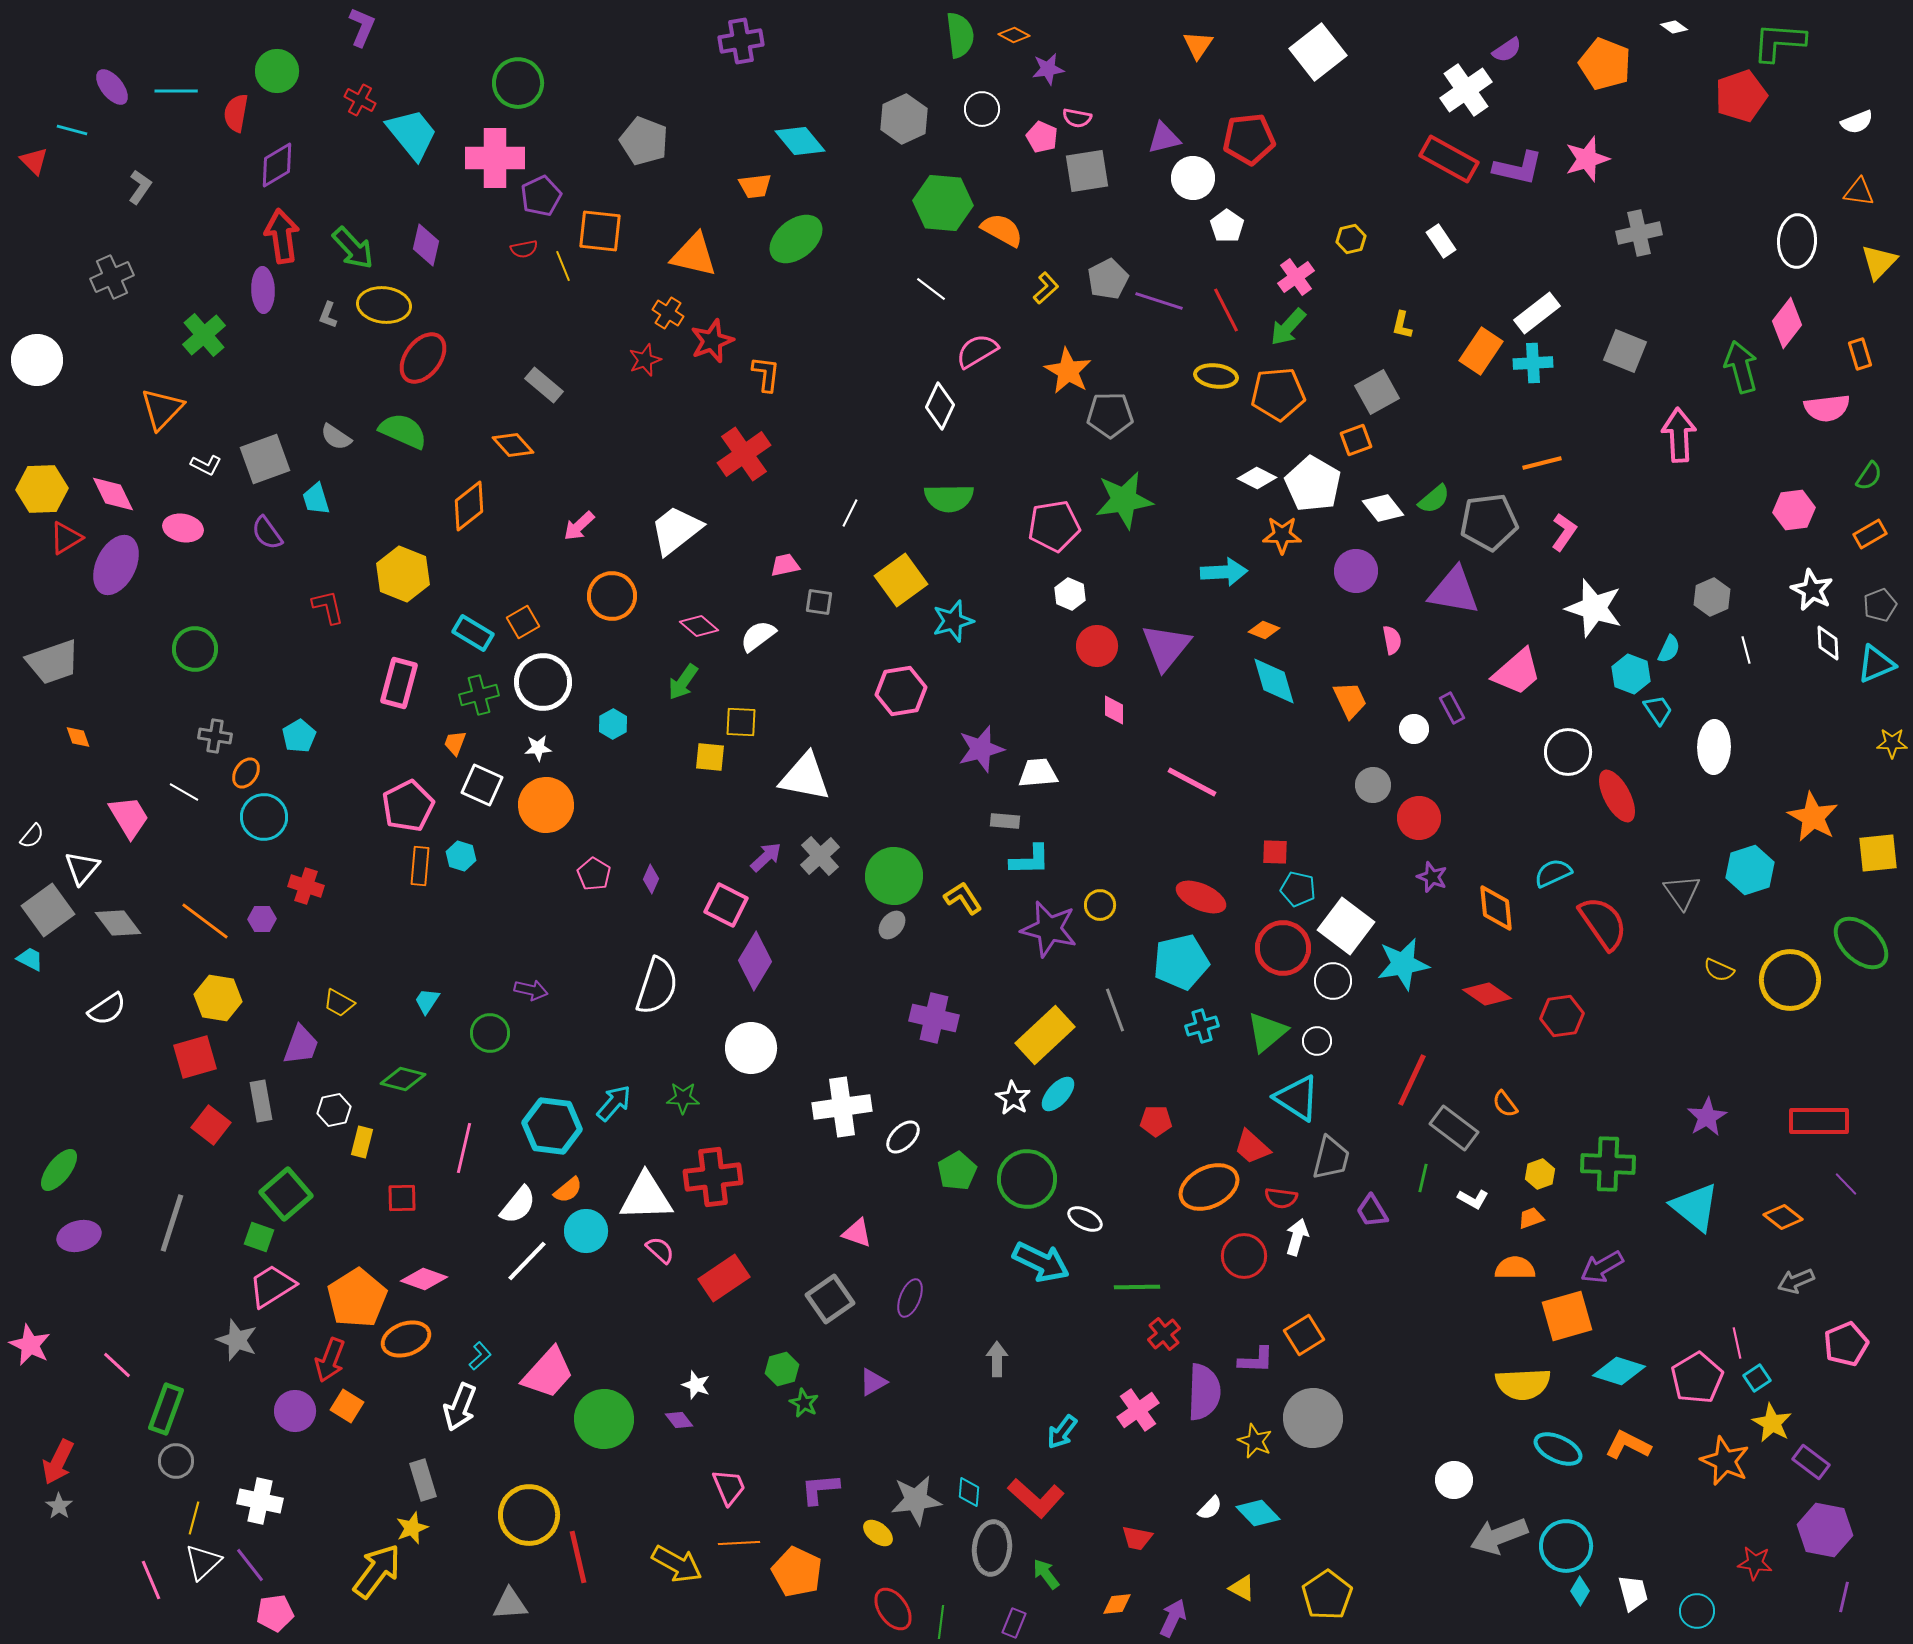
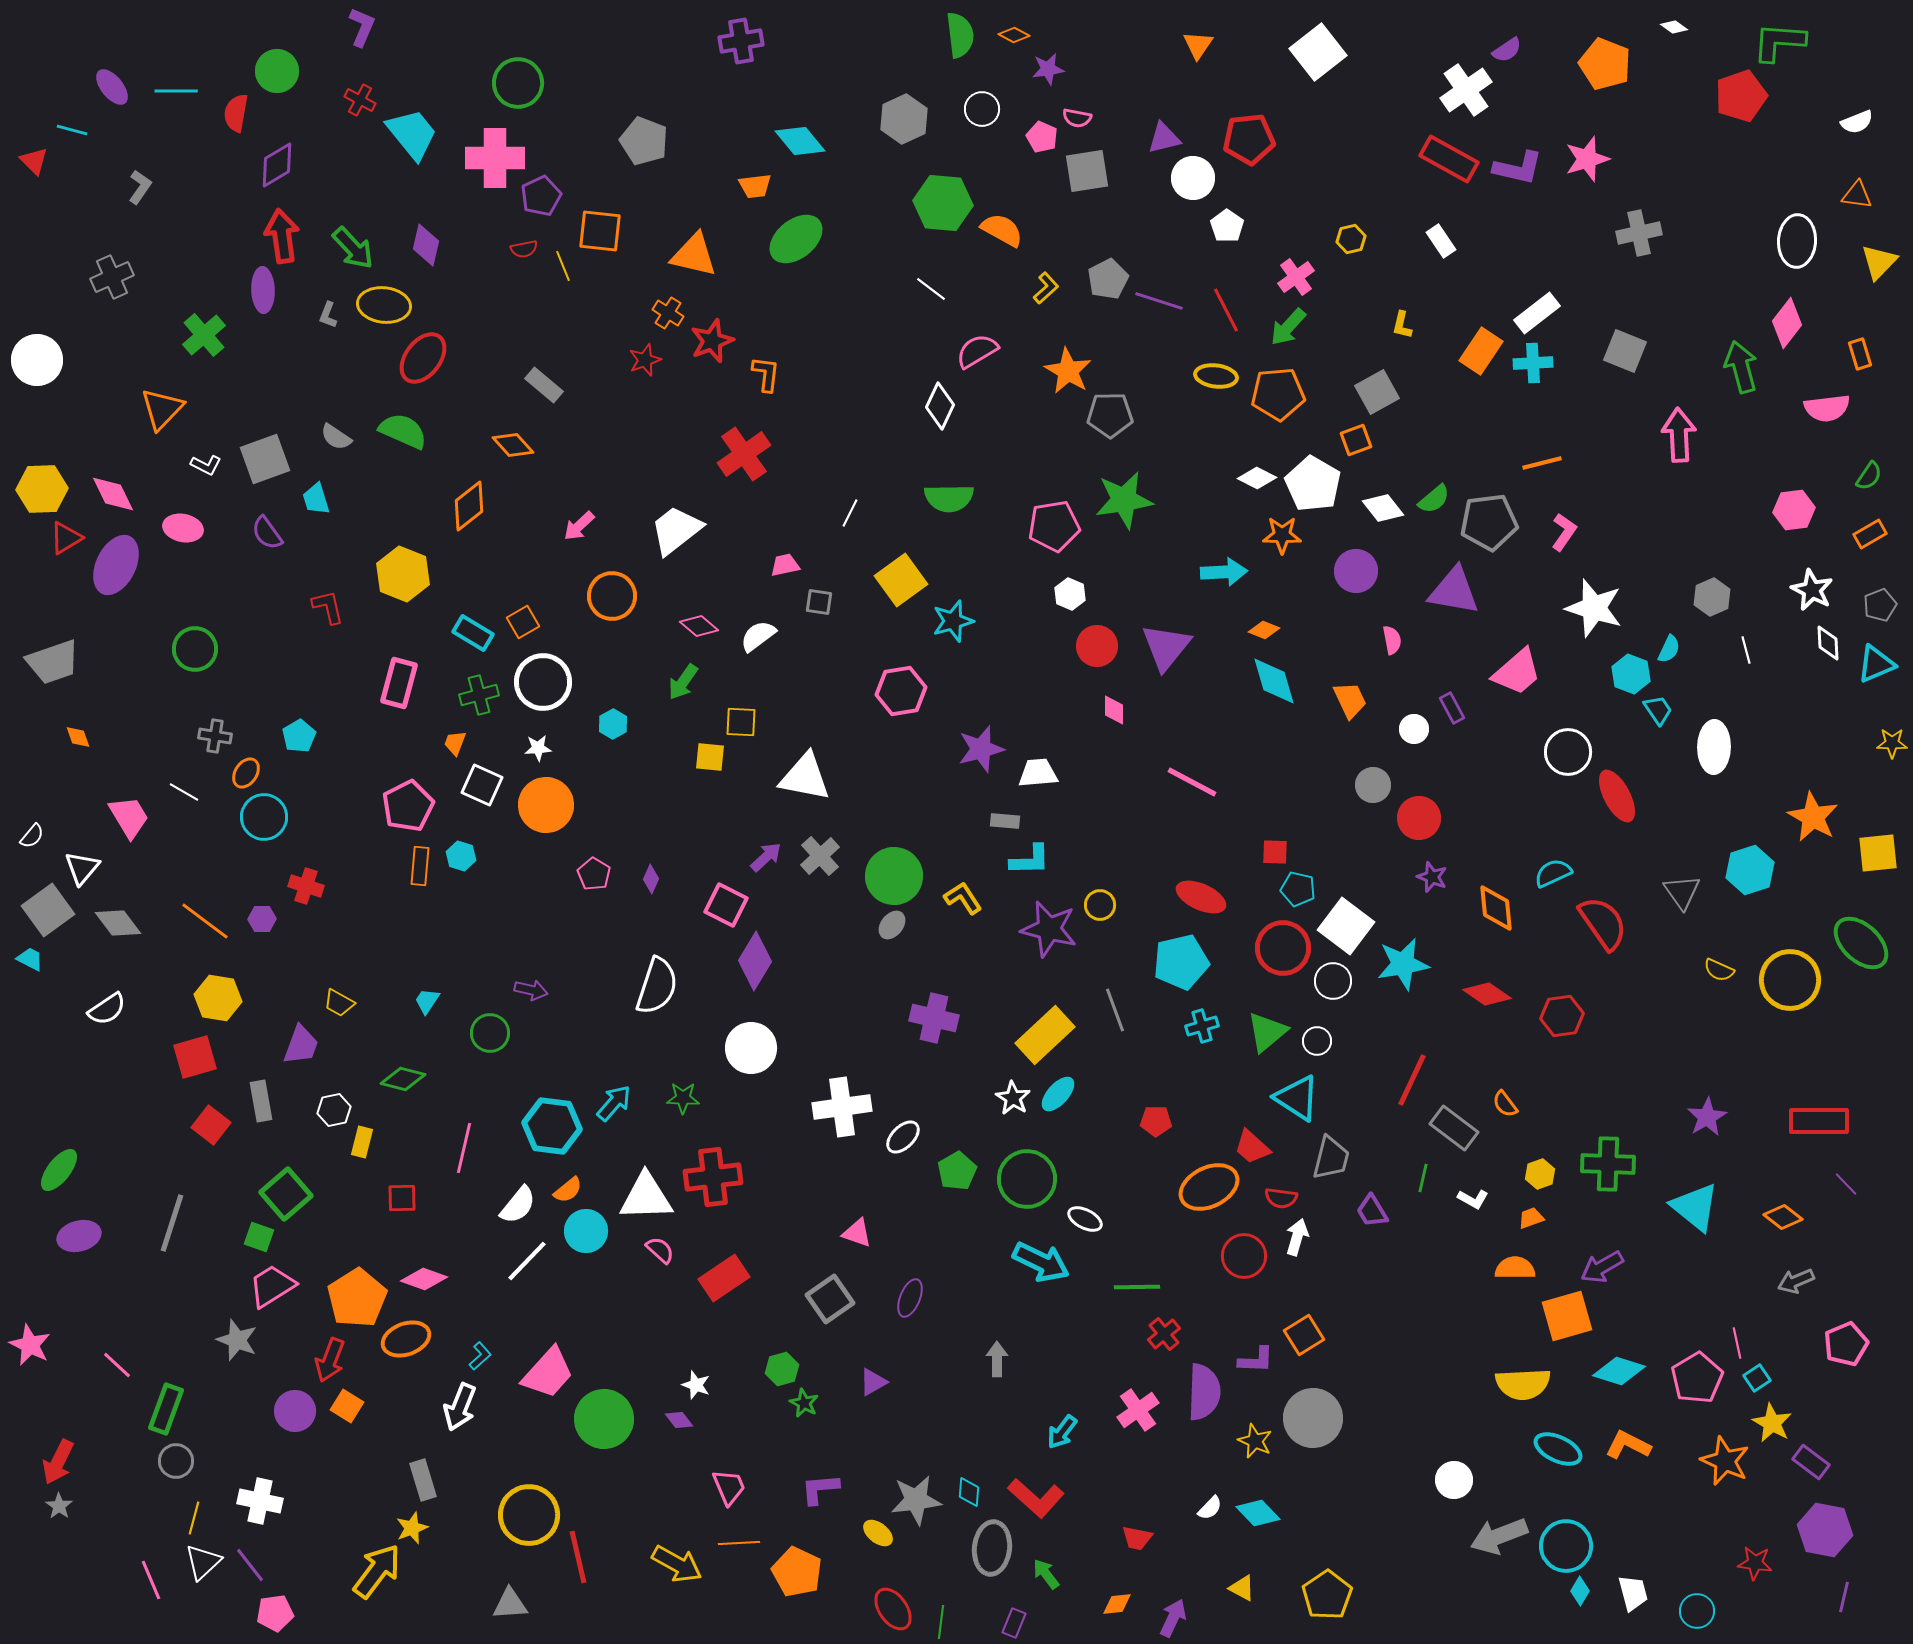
orange triangle at (1859, 192): moved 2 px left, 3 px down
